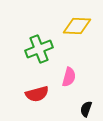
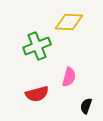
yellow diamond: moved 8 px left, 4 px up
green cross: moved 2 px left, 3 px up
black semicircle: moved 3 px up
